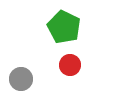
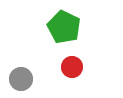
red circle: moved 2 px right, 2 px down
